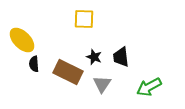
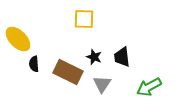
yellow ellipse: moved 4 px left, 1 px up
black trapezoid: moved 1 px right
